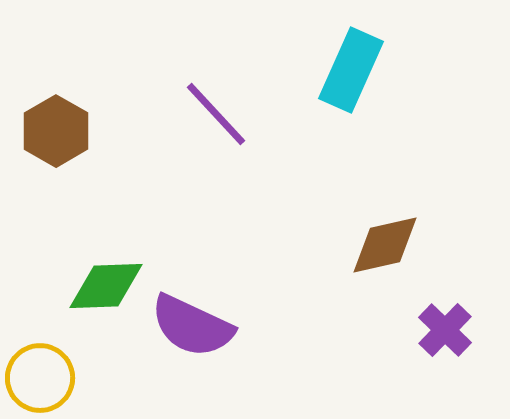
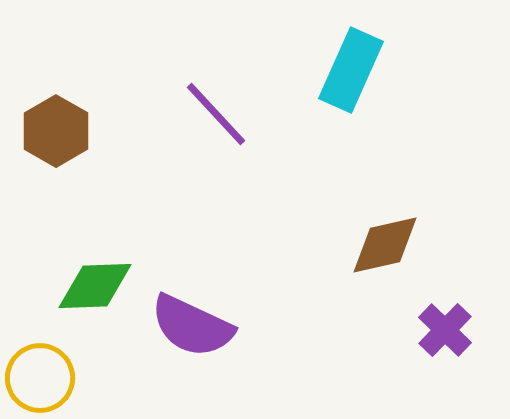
green diamond: moved 11 px left
